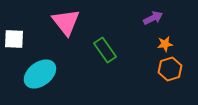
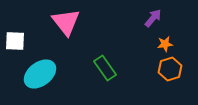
purple arrow: rotated 24 degrees counterclockwise
white square: moved 1 px right, 2 px down
green rectangle: moved 18 px down
